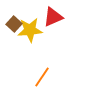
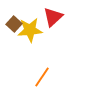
red triangle: rotated 20 degrees counterclockwise
